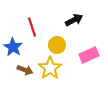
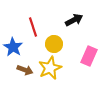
red line: moved 1 px right
yellow circle: moved 3 px left, 1 px up
pink rectangle: moved 1 px down; rotated 42 degrees counterclockwise
yellow star: rotated 10 degrees clockwise
